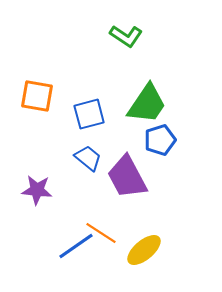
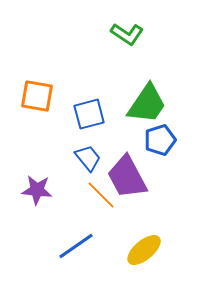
green L-shape: moved 1 px right, 2 px up
blue trapezoid: rotated 12 degrees clockwise
orange line: moved 38 px up; rotated 12 degrees clockwise
